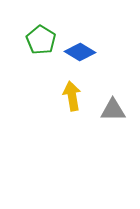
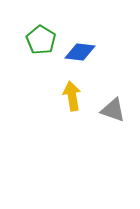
blue diamond: rotated 24 degrees counterclockwise
gray triangle: rotated 20 degrees clockwise
